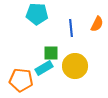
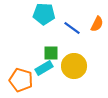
cyan pentagon: moved 7 px right
blue line: moved 1 px right; rotated 48 degrees counterclockwise
yellow circle: moved 1 px left
orange pentagon: rotated 10 degrees clockwise
